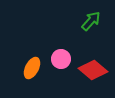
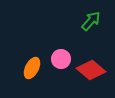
red diamond: moved 2 px left
